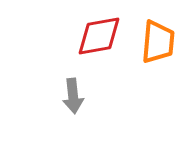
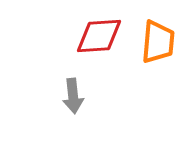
red diamond: rotated 6 degrees clockwise
